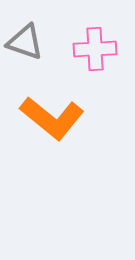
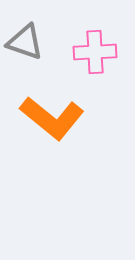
pink cross: moved 3 px down
